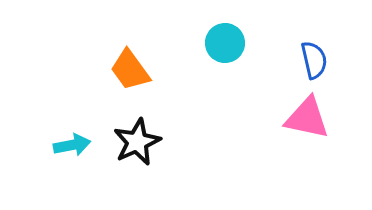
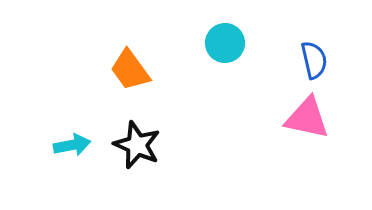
black star: moved 3 px down; rotated 24 degrees counterclockwise
